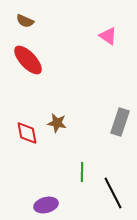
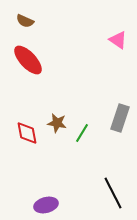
pink triangle: moved 10 px right, 4 px down
gray rectangle: moved 4 px up
green line: moved 39 px up; rotated 30 degrees clockwise
